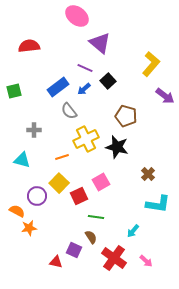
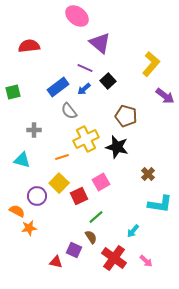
green square: moved 1 px left, 1 px down
cyan L-shape: moved 2 px right
green line: rotated 49 degrees counterclockwise
